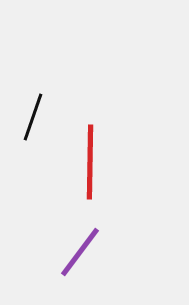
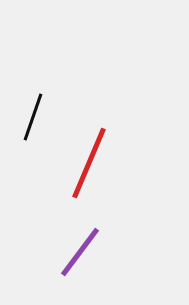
red line: moved 1 px left, 1 px down; rotated 22 degrees clockwise
